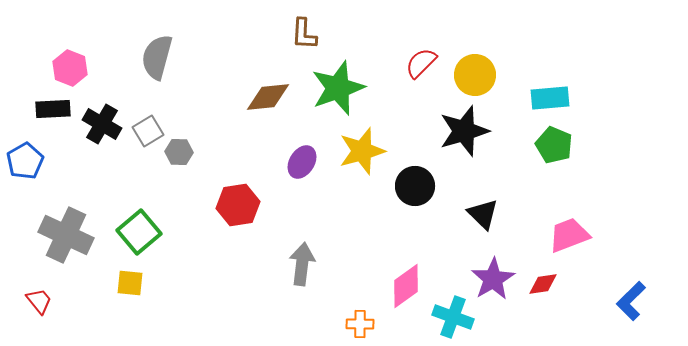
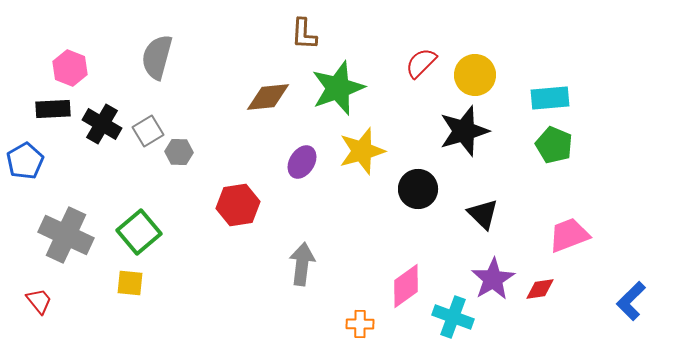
black circle: moved 3 px right, 3 px down
red diamond: moved 3 px left, 5 px down
